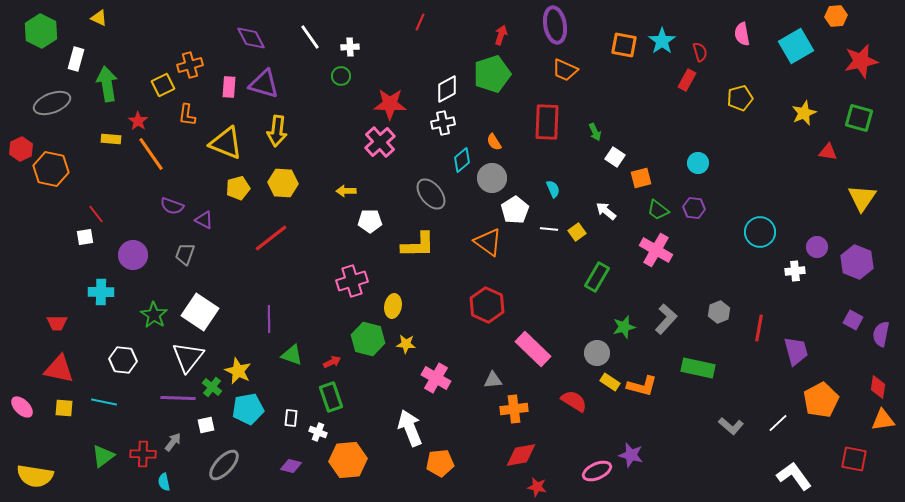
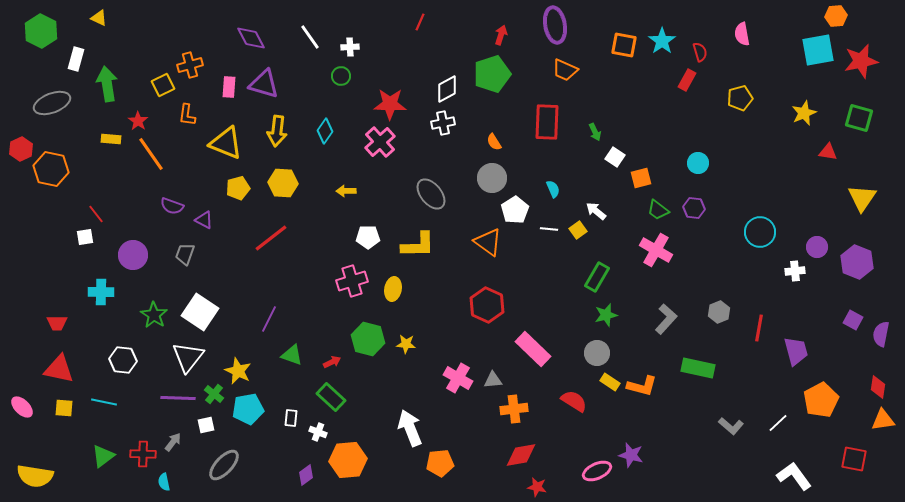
cyan square at (796, 46): moved 22 px right, 4 px down; rotated 20 degrees clockwise
cyan diamond at (462, 160): moved 137 px left, 29 px up; rotated 15 degrees counterclockwise
white arrow at (606, 211): moved 10 px left
white pentagon at (370, 221): moved 2 px left, 16 px down
yellow square at (577, 232): moved 1 px right, 2 px up
yellow ellipse at (393, 306): moved 17 px up
purple line at (269, 319): rotated 28 degrees clockwise
green star at (624, 327): moved 18 px left, 12 px up
pink cross at (436, 378): moved 22 px right
green cross at (212, 387): moved 2 px right, 7 px down
green rectangle at (331, 397): rotated 28 degrees counterclockwise
purple diamond at (291, 466): moved 15 px right, 9 px down; rotated 50 degrees counterclockwise
